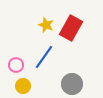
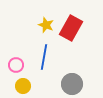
blue line: rotated 25 degrees counterclockwise
